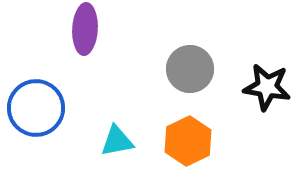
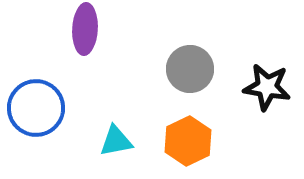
cyan triangle: moved 1 px left
